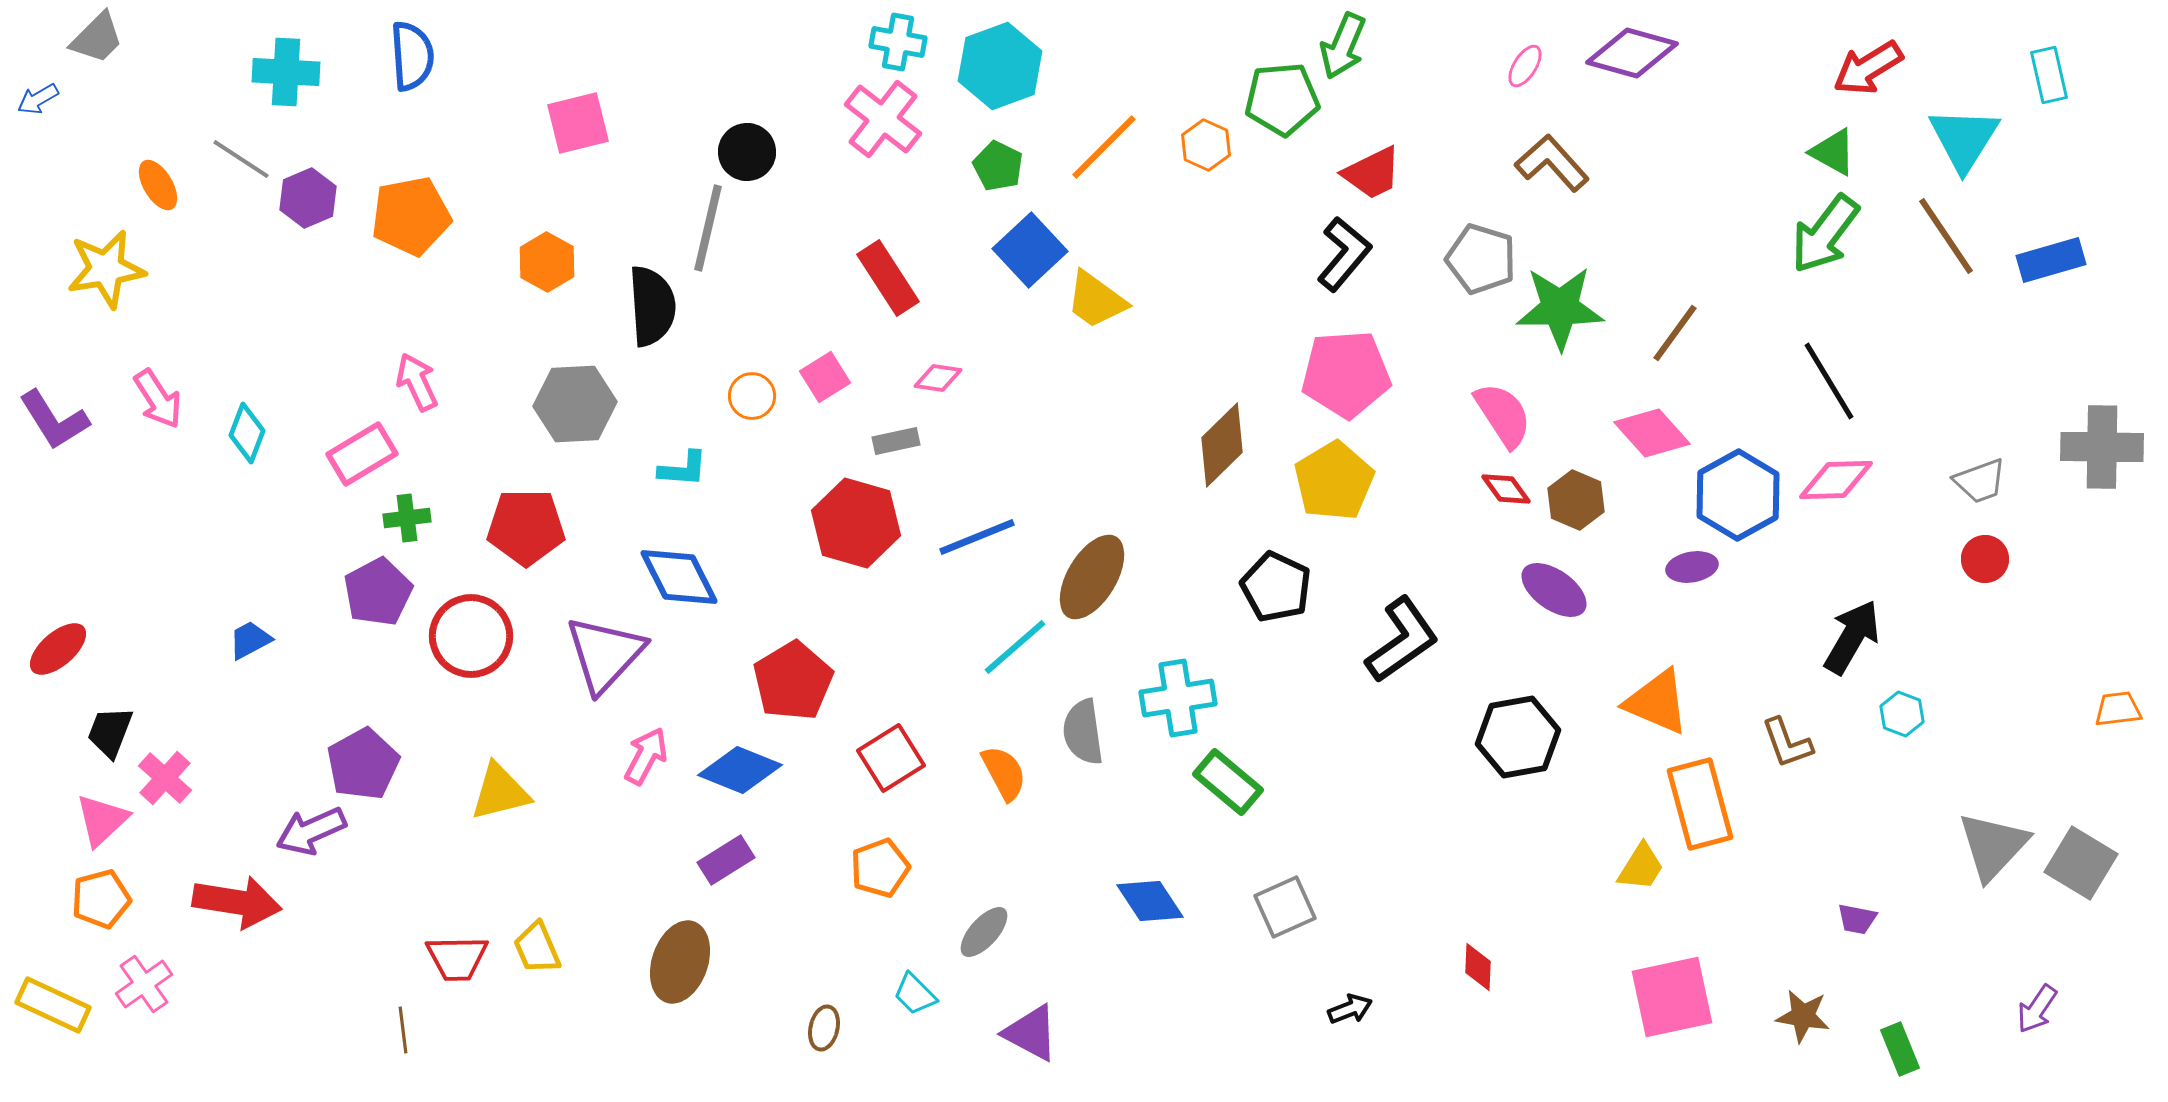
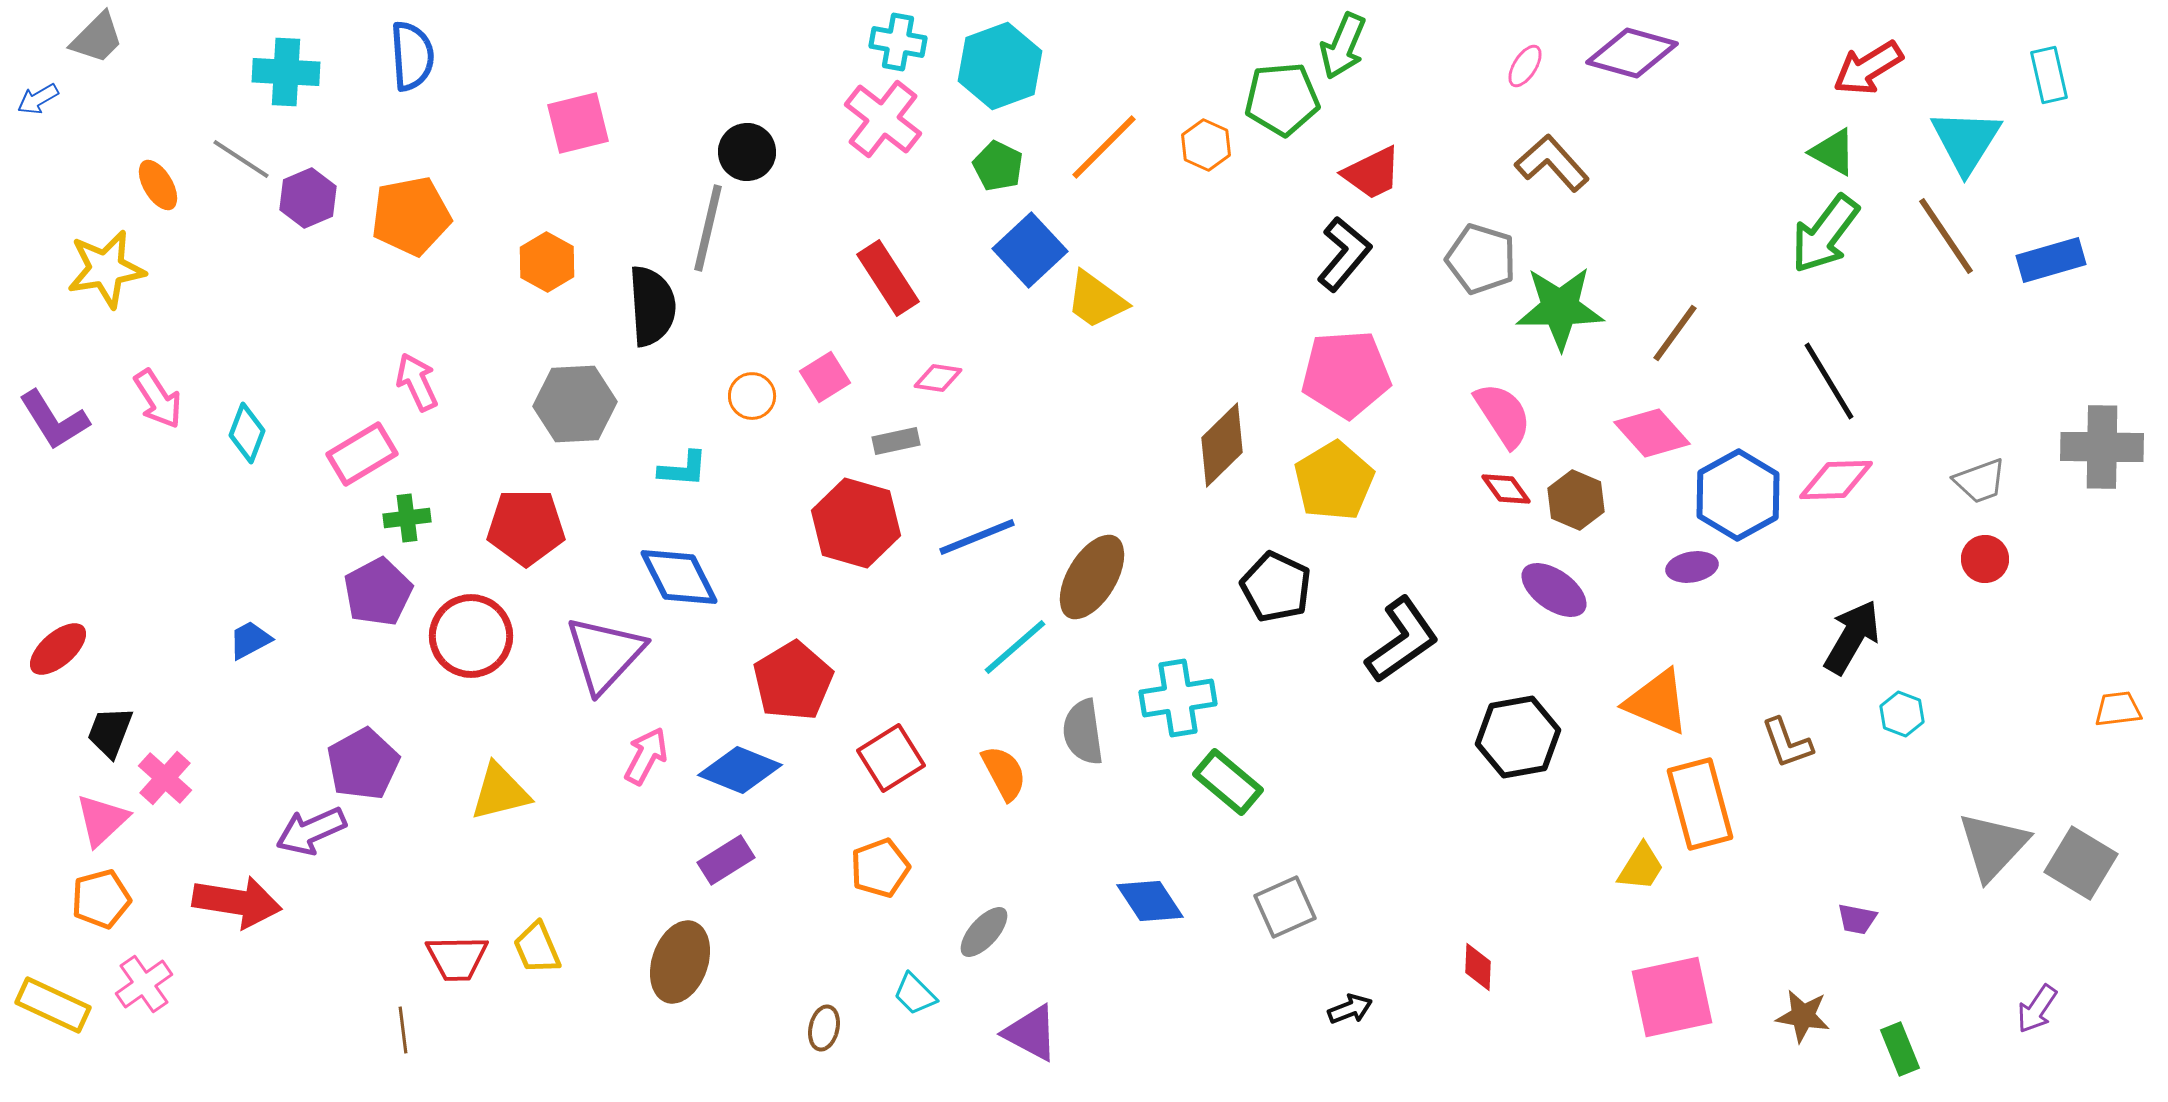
cyan triangle at (1964, 139): moved 2 px right, 2 px down
